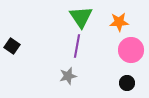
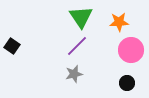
purple line: rotated 35 degrees clockwise
gray star: moved 6 px right, 2 px up
